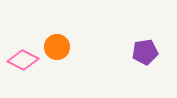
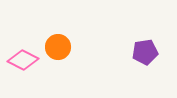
orange circle: moved 1 px right
